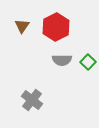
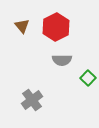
brown triangle: rotated 14 degrees counterclockwise
green square: moved 16 px down
gray cross: rotated 15 degrees clockwise
